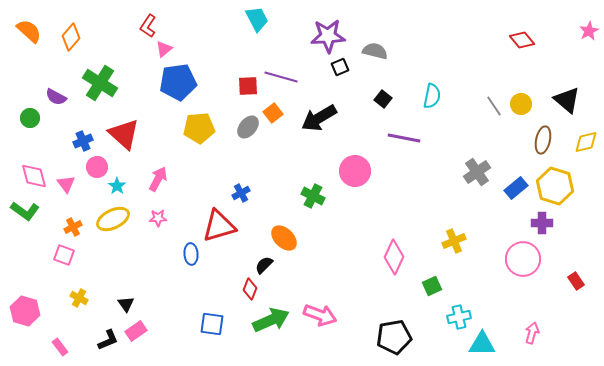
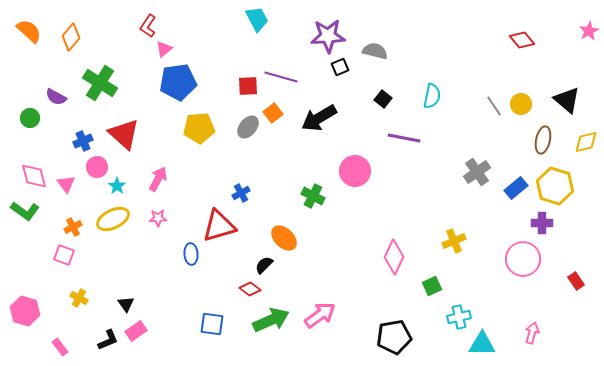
red diamond at (250, 289): rotated 75 degrees counterclockwise
pink arrow at (320, 315): rotated 56 degrees counterclockwise
